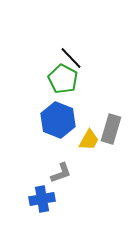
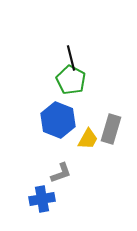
black line: rotated 30 degrees clockwise
green pentagon: moved 8 px right, 1 px down
yellow trapezoid: moved 1 px left, 1 px up
